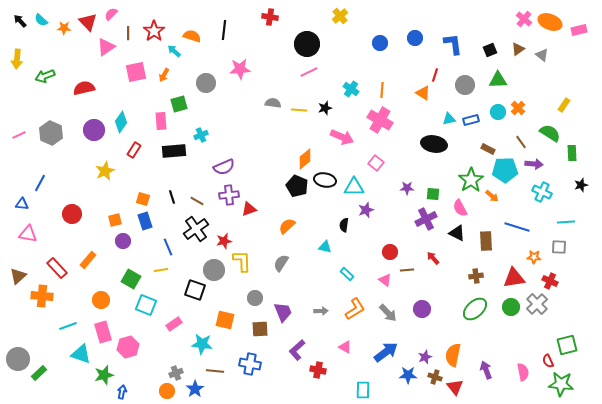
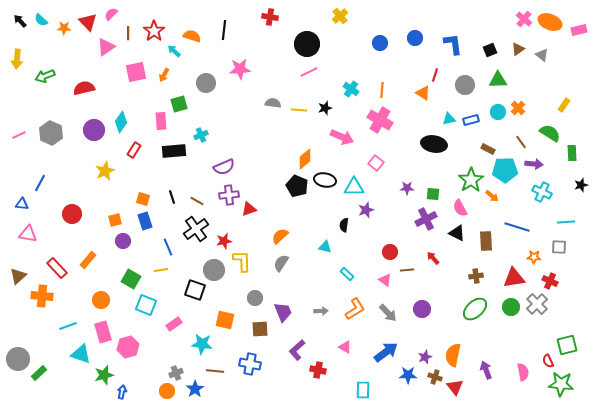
orange semicircle at (287, 226): moved 7 px left, 10 px down
